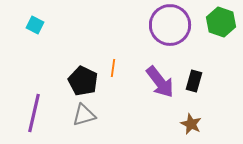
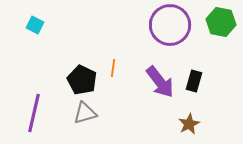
green hexagon: rotated 8 degrees counterclockwise
black pentagon: moved 1 px left, 1 px up
gray triangle: moved 1 px right, 2 px up
brown star: moved 2 px left; rotated 20 degrees clockwise
